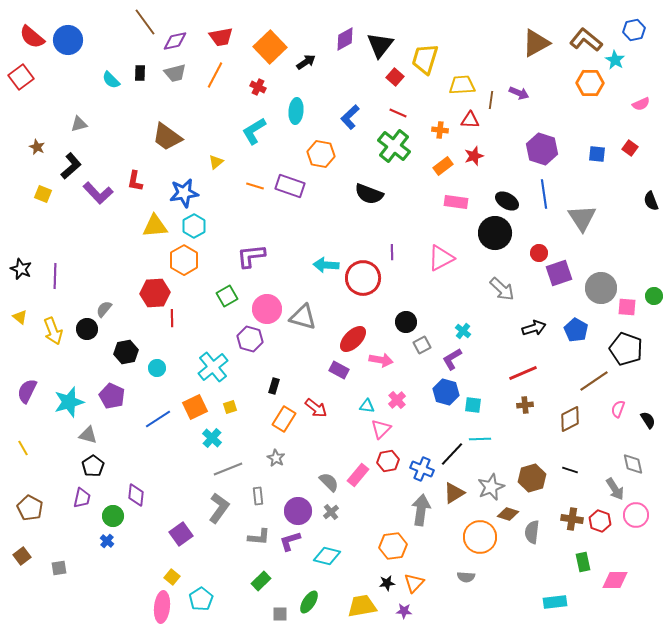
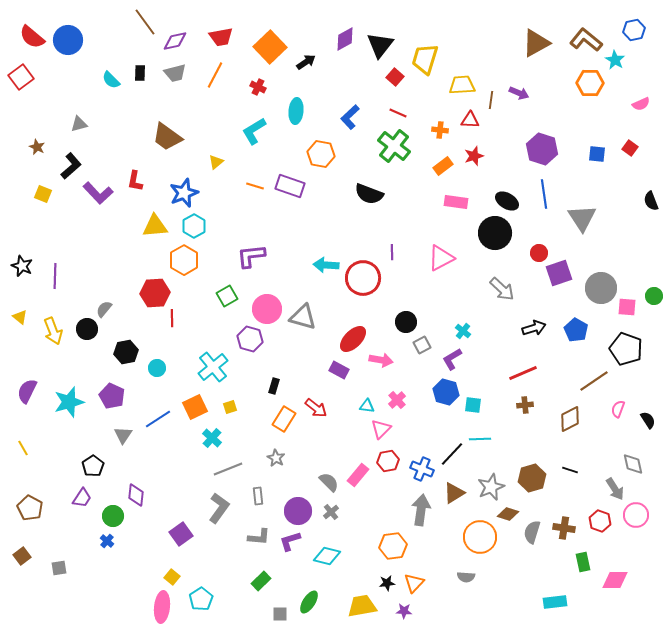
blue star at (184, 193): rotated 12 degrees counterclockwise
black star at (21, 269): moved 1 px right, 3 px up
gray triangle at (88, 435): moved 35 px right; rotated 48 degrees clockwise
purple trapezoid at (82, 498): rotated 20 degrees clockwise
brown cross at (572, 519): moved 8 px left, 9 px down
gray semicircle at (532, 532): rotated 10 degrees clockwise
